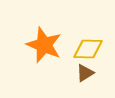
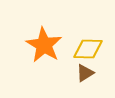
orange star: rotated 9 degrees clockwise
